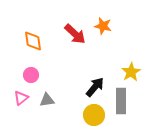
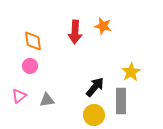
red arrow: moved 2 px up; rotated 50 degrees clockwise
pink circle: moved 1 px left, 9 px up
pink triangle: moved 2 px left, 2 px up
